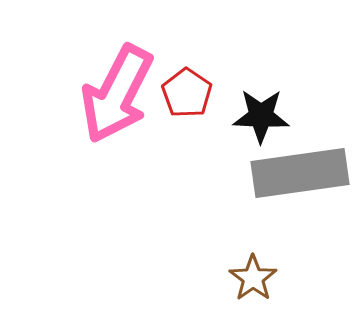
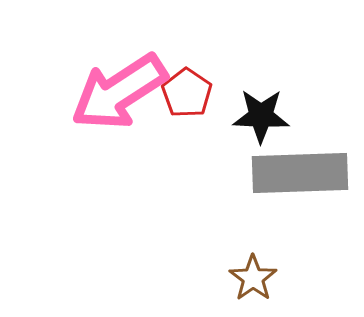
pink arrow: moved 2 px right, 2 px up; rotated 30 degrees clockwise
gray rectangle: rotated 6 degrees clockwise
